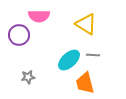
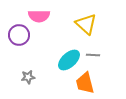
yellow triangle: rotated 10 degrees clockwise
